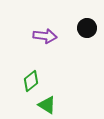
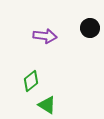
black circle: moved 3 px right
